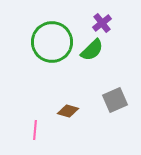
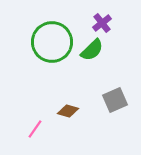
pink line: moved 1 px up; rotated 30 degrees clockwise
